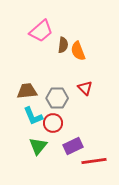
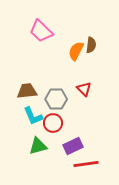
pink trapezoid: rotated 85 degrees clockwise
brown semicircle: moved 28 px right
orange semicircle: moved 2 px left; rotated 48 degrees clockwise
red triangle: moved 1 px left, 1 px down
gray hexagon: moved 1 px left, 1 px down
green triangle: rotated 36 degrees clockwise
red line: moved 8 px left, 3 px down
